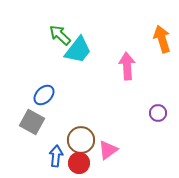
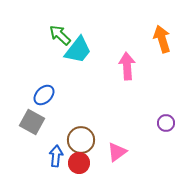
purple circle: moved 8 px right, 10 px down
pink triangle: moved 9 px right, 2 px down
